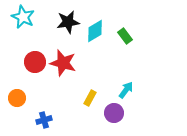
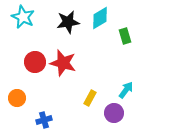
cyan diamond: moved 5 px right, 13 px up
green rectangle: rotated 21 degrees clockwise
